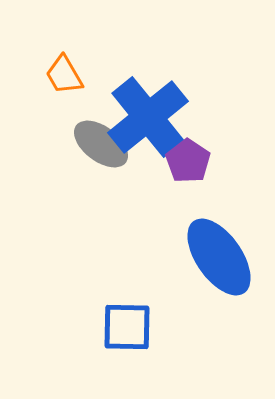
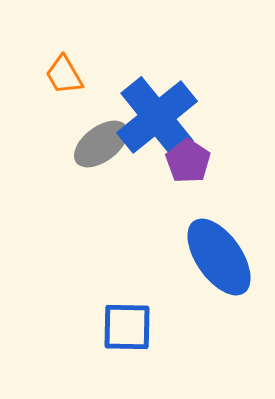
blue cross: moved 9 px right
gray ellipse: rotated 74 degrees counterclockwise
